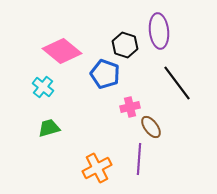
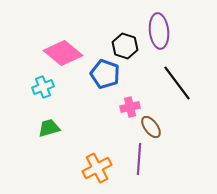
black hexagon: moved 1 px down
pink diamond: moved 1 px right, 2 px down
cyan cross: rotated 30 degrees clockwise
